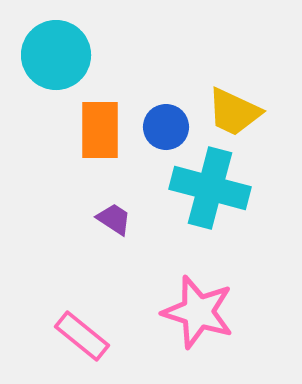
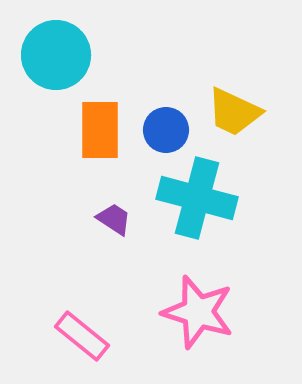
blue circle: moved 3 px down
cyan cross: moved 13 px left, 10 px down
